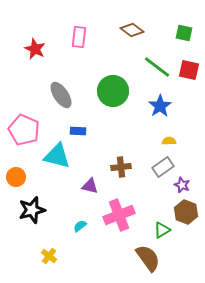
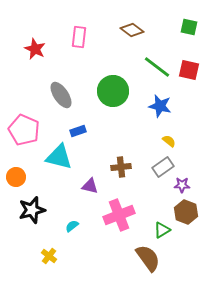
green square: moved 5 px right, 6 px up
blue star: rotated 25 degrees counterclockwise
blue rectangle: rotated 21 degrees counterclockwise
yellow semicircle: rotated 40 degrees clockwise
cyan triangle: moved 2 px right, 1 px down
purple star: rotated 21 degrees counterclockwise
cyan semicircle: moved 8 px left
